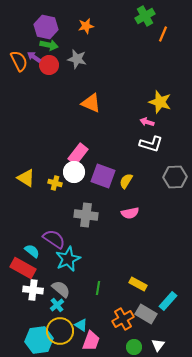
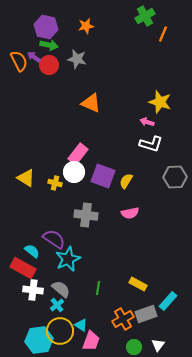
gray rectangle: rotated 50 degrees counterclockwise
